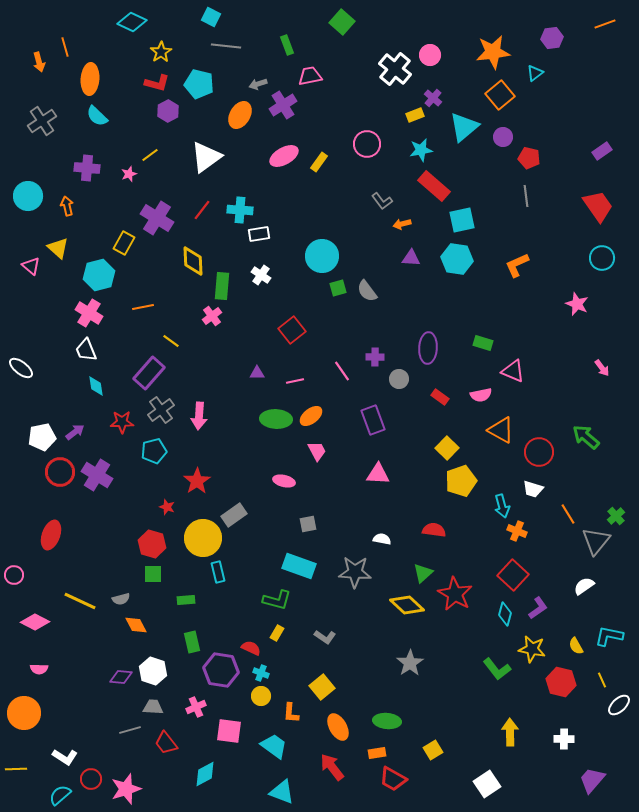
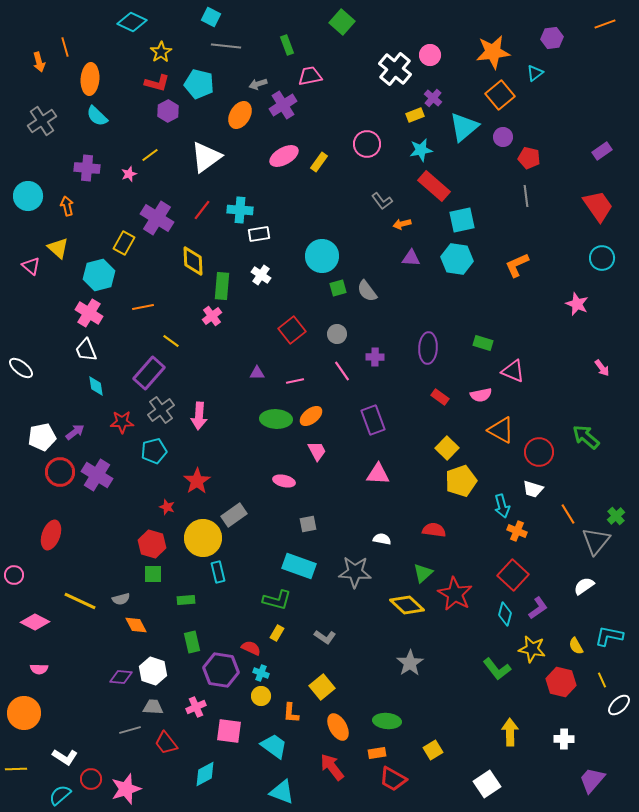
gray circle at (399, 379): moved 62 px left, 45 px up
